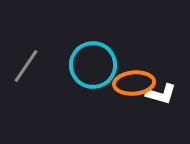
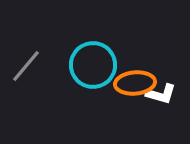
gray line: rotated 6 degrees clockwise
orange ellipse: moved 1 px right
